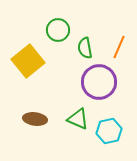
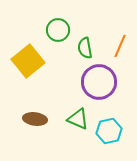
orange line: moved 1 px right, 1 px up
